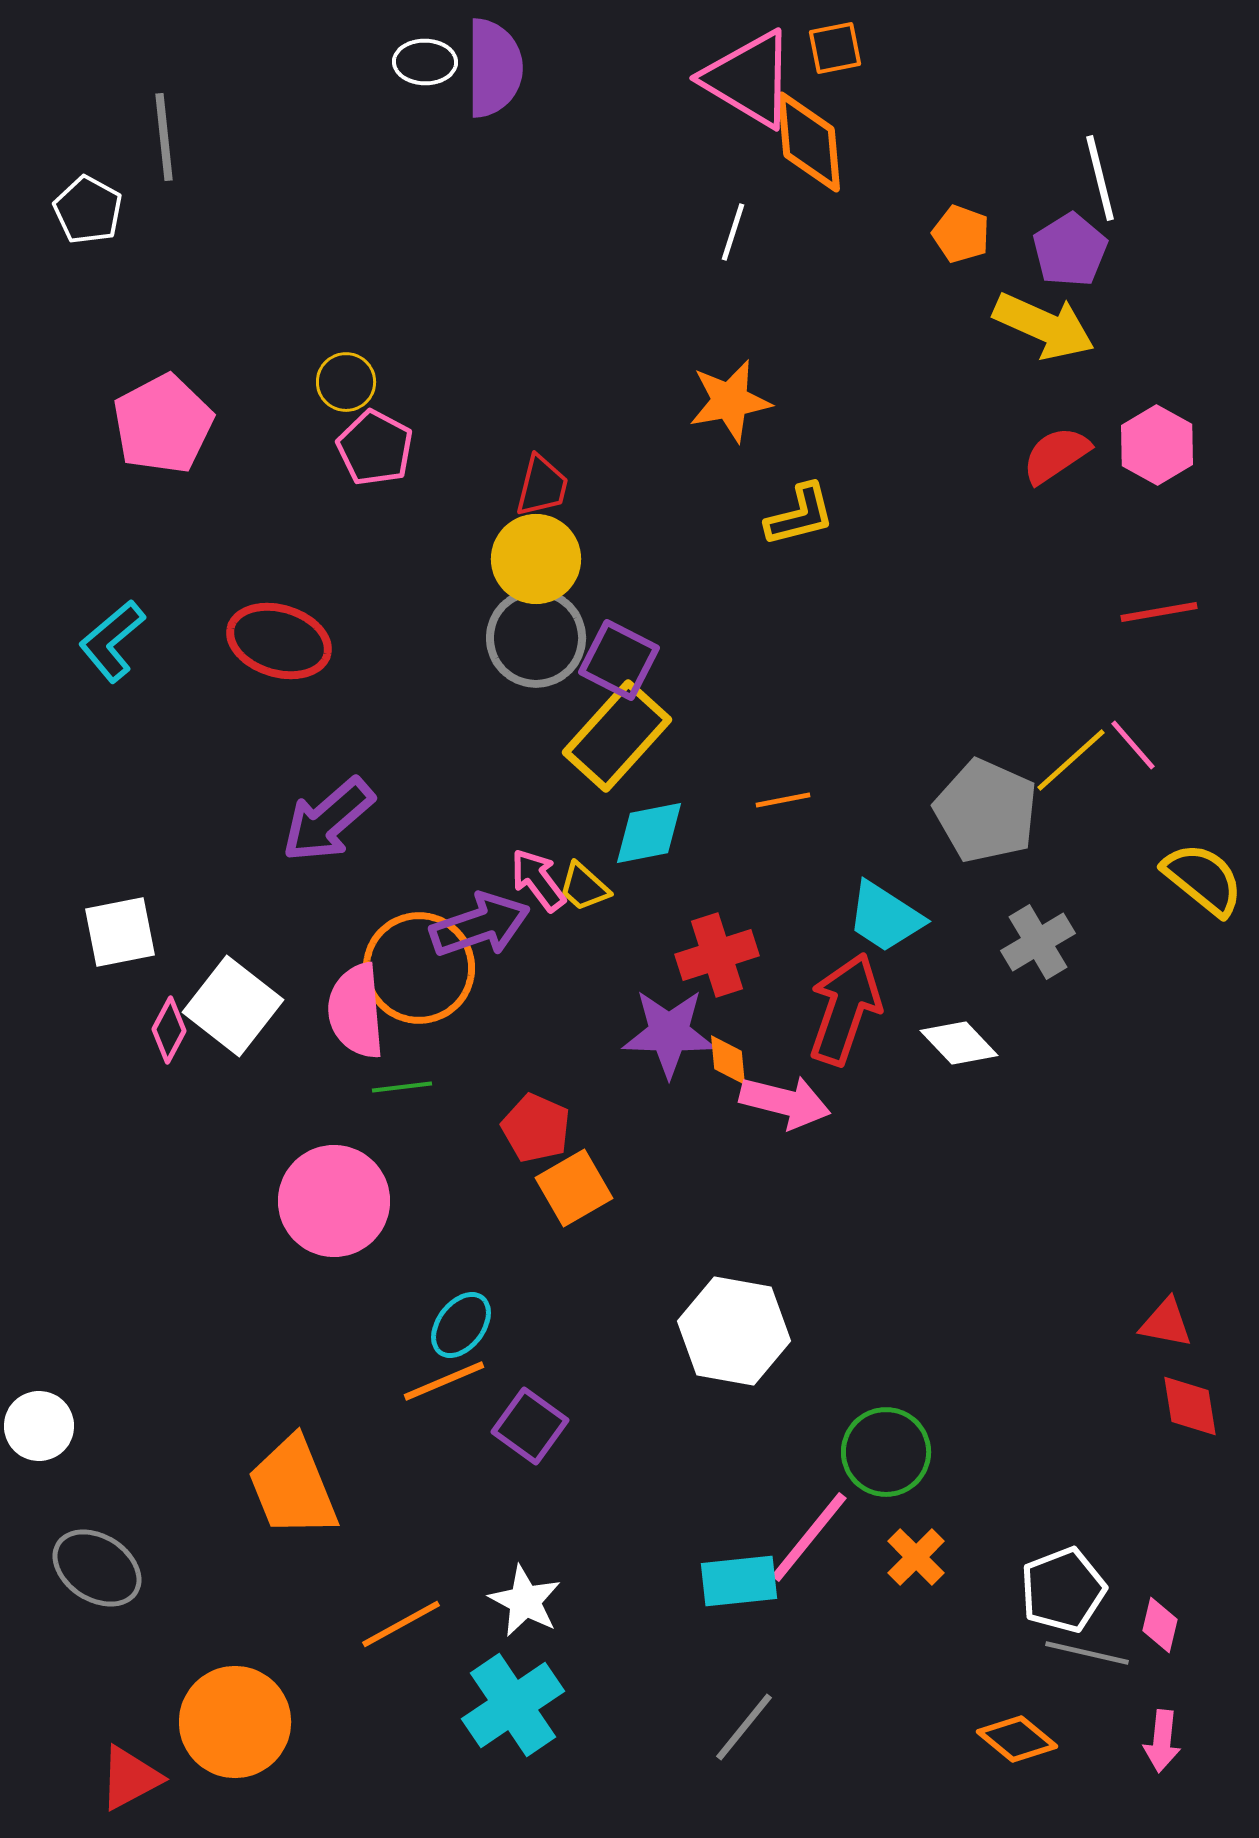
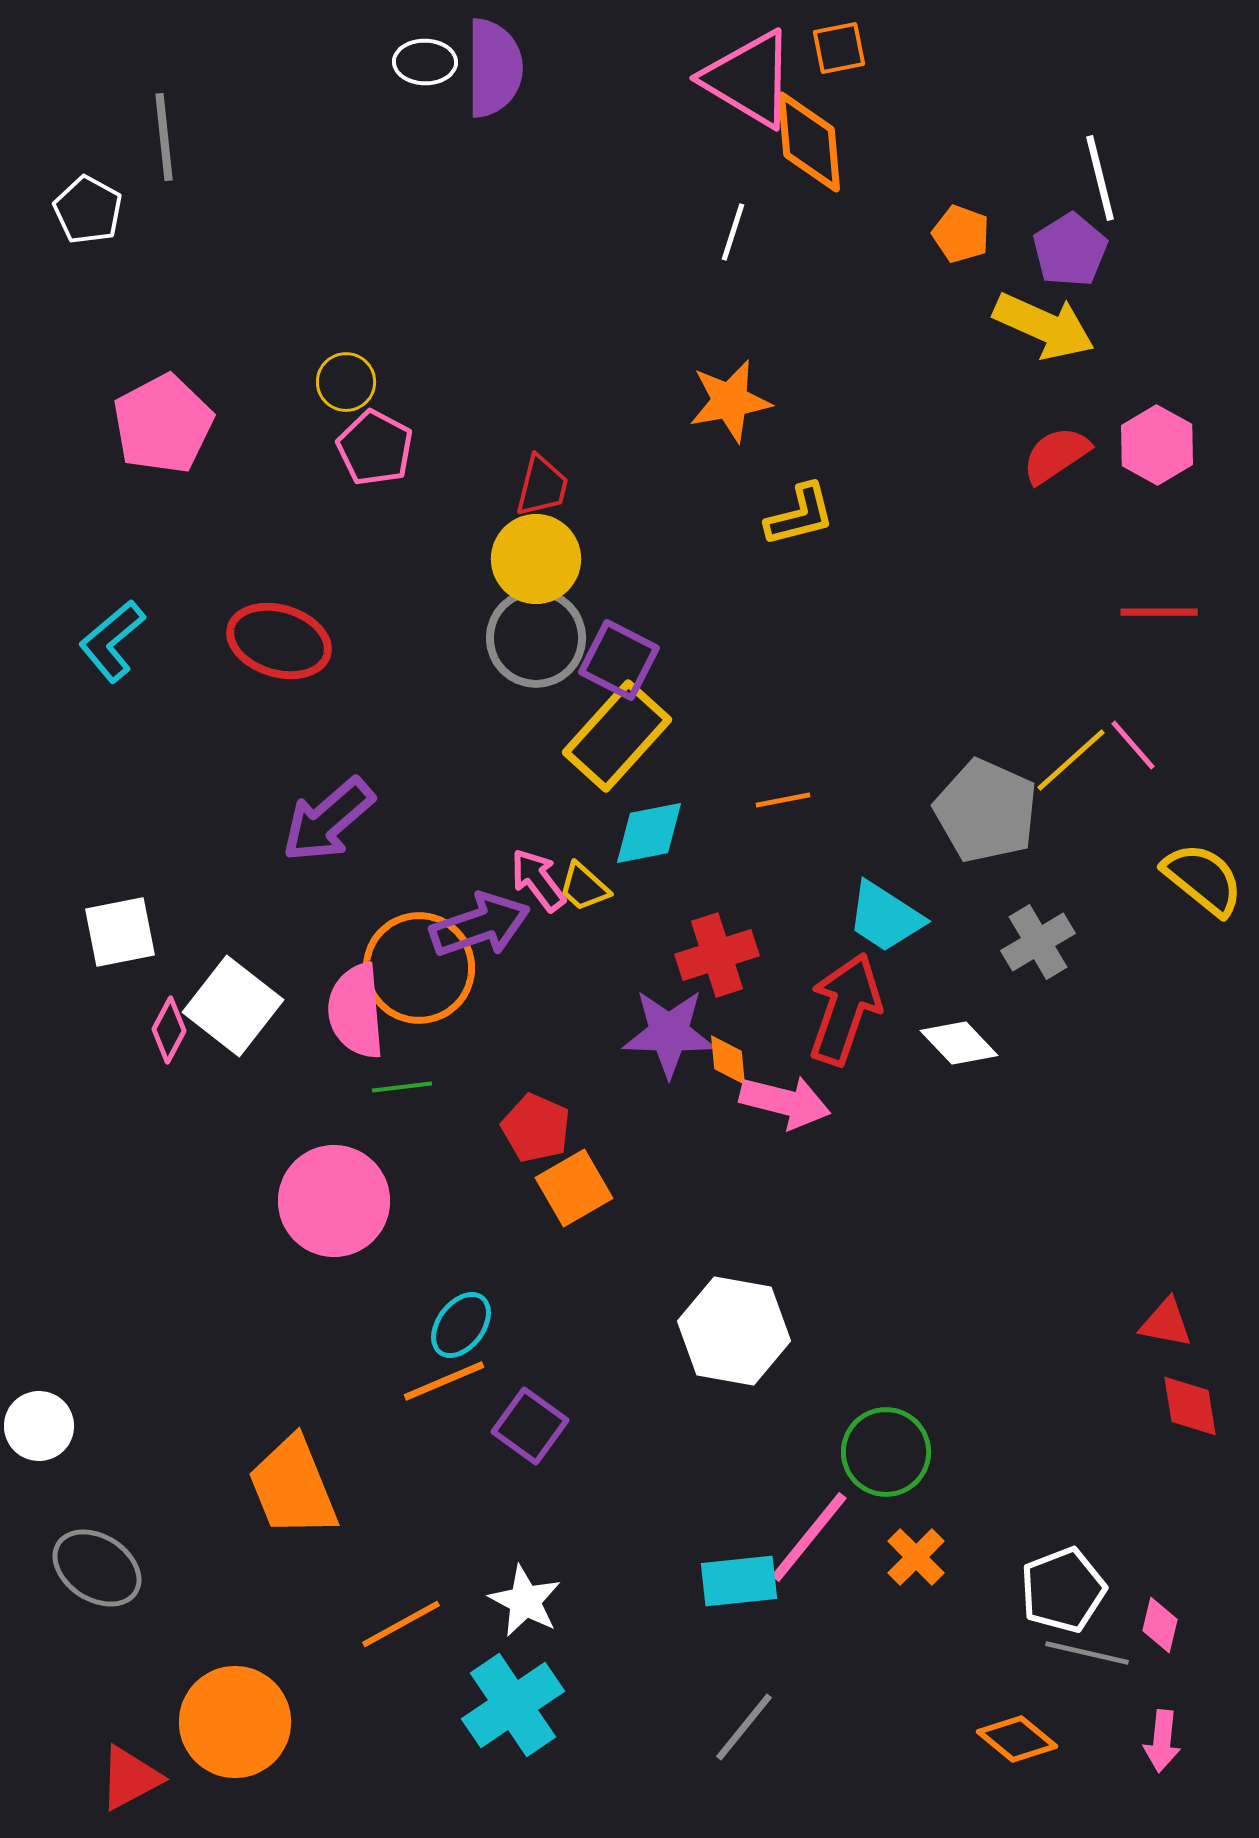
orange square at (835, 48): moved 4 px right
red line at (1159, 612): rotated 10 degrees clockwise
